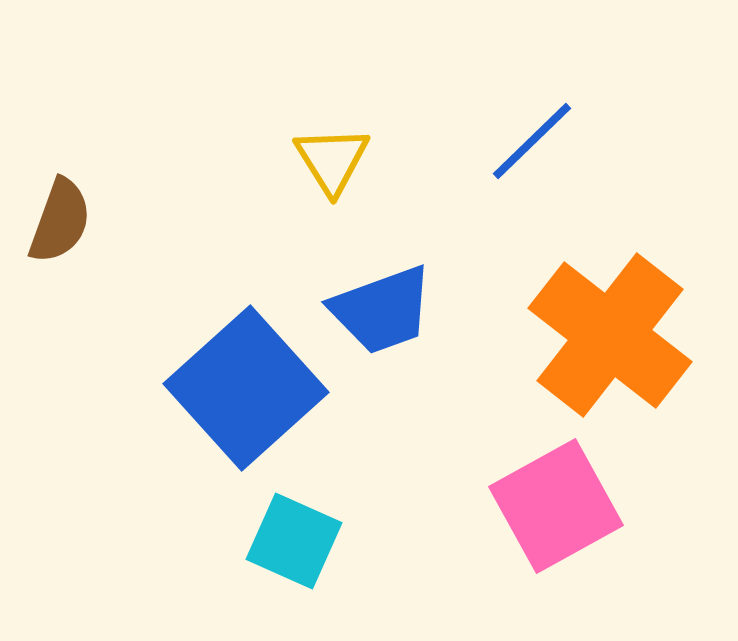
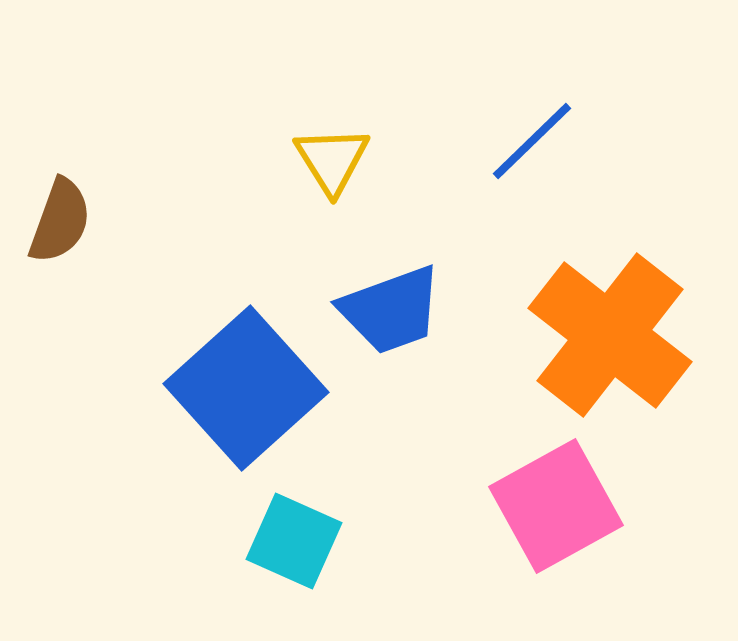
blue trapezoid: moved 9 px right
